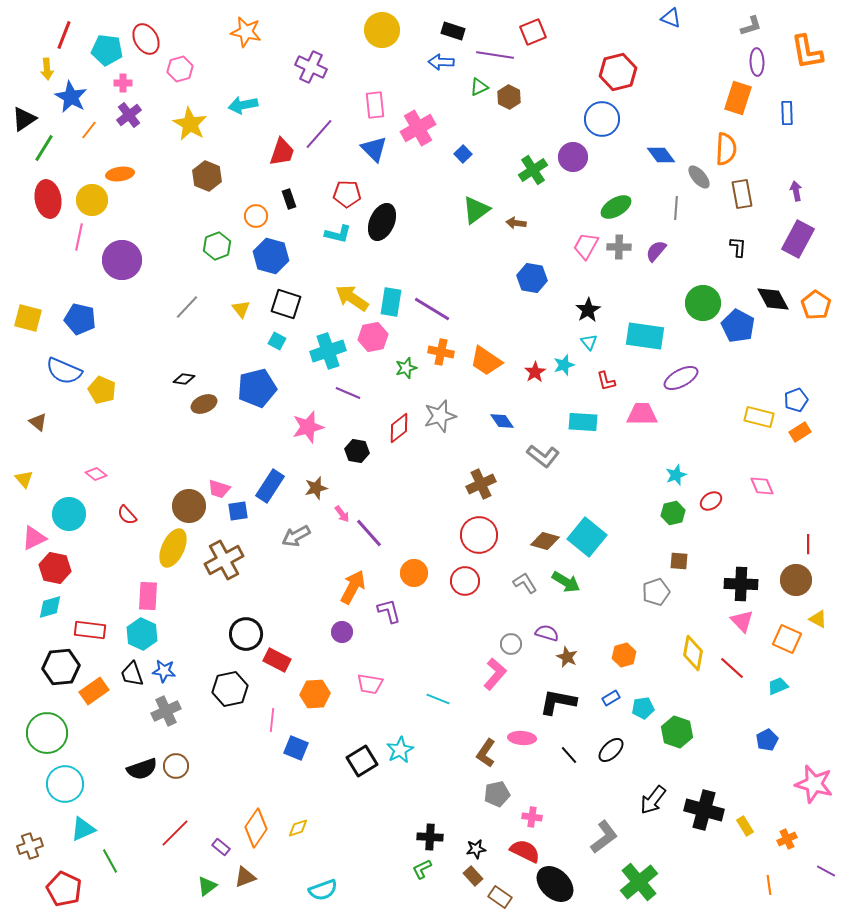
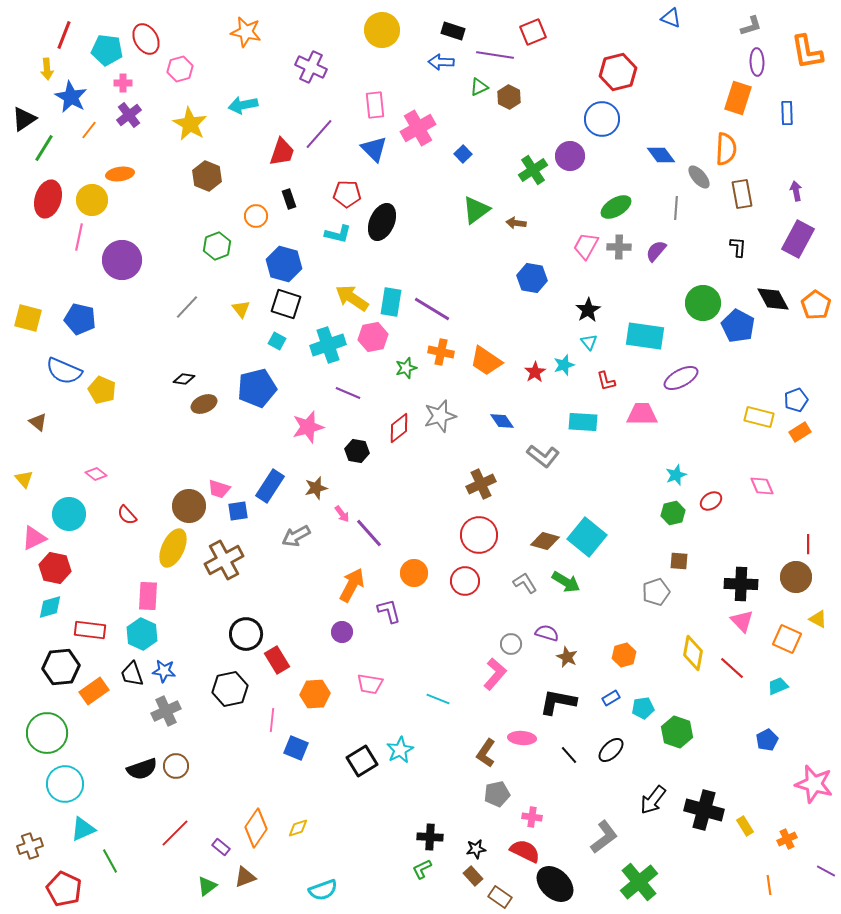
purple circle at (573, 157): moved 3 px left, 1 px up
red ellipse at (48, 199): rotated 27 degrees clockwise
blue hexagon at (271, 256): moved 13 px right, 8 px down
cyan cross at (328, 351): moved 6 px up
brown circle at (796, 580): moved 3 px up
orange arrow at (353, 587): moved 1 px left, 2 px up
red rectangle at (277, 660): rotated 32 degrees clockwise
